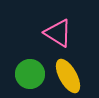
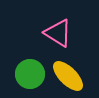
yellow ellipse: rotated 16 degrees counterclockwise
